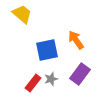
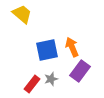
orange arrow: moved 4 px left, 7 px down; rotated 12 degrees clockwise
purple rectangle: moved 3 px up
red rectangle: moved 1 px left, 1 px down
